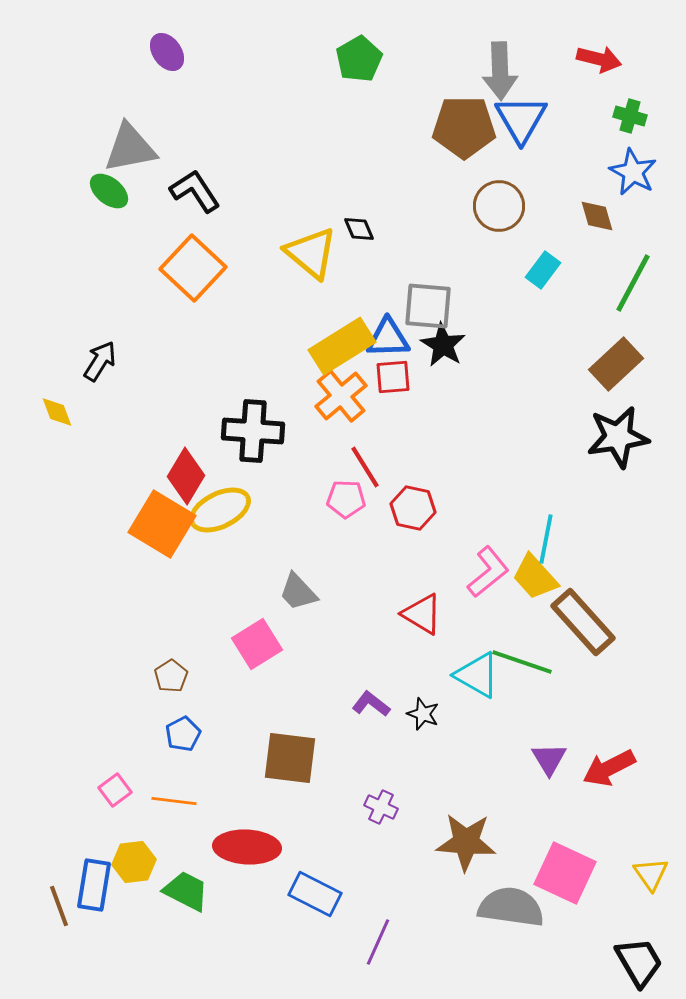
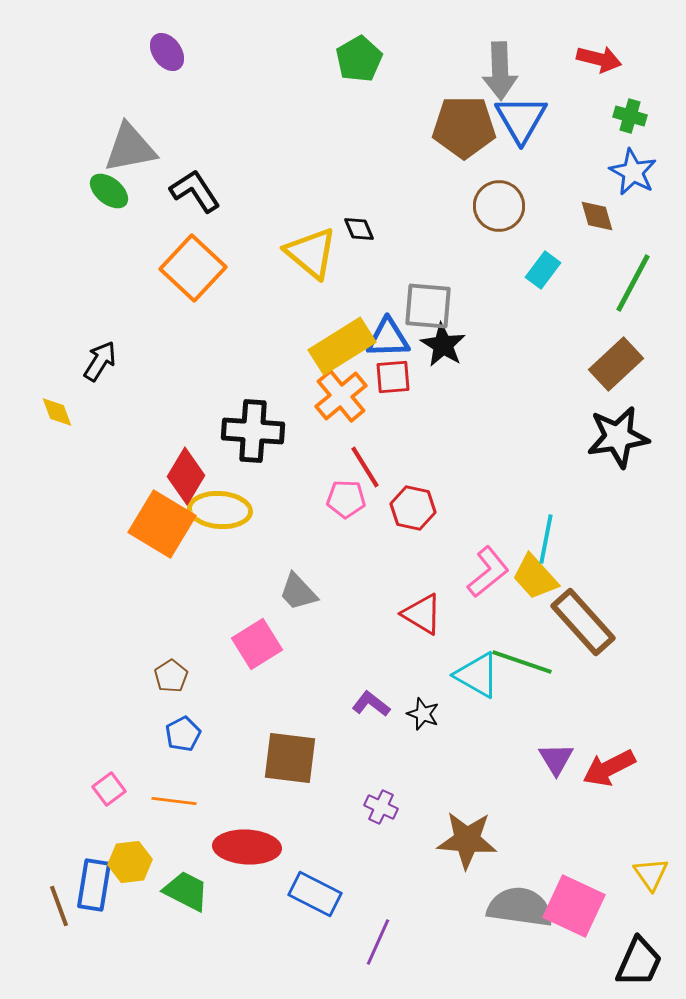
yellow ellipse at (220, 510): rotated 30 degrees clockwise
purple triangle at (549, 759): moved 7 px right
pink square at (115, 790): moved 6 px left, 1 px up
brown star at (466, 842): moved 1 px right, 2 px up
yellow hexagon at (134, 862): moved 4 px left
pink square at (565, 873): moved 9 px right, 33 px down
gray semicircle at (511, 907): moved 9 px right
black trapezoid at (639, 962): rotated 54 degrees clockwise
